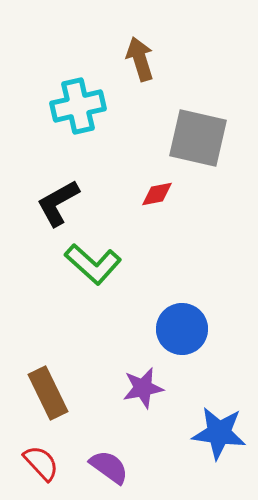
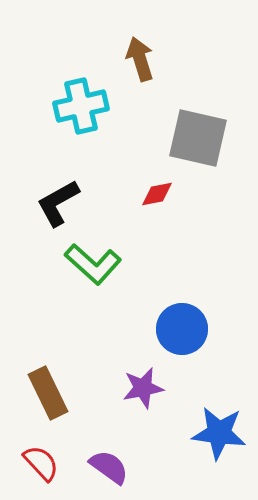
cyan cross: moved 3 px right
